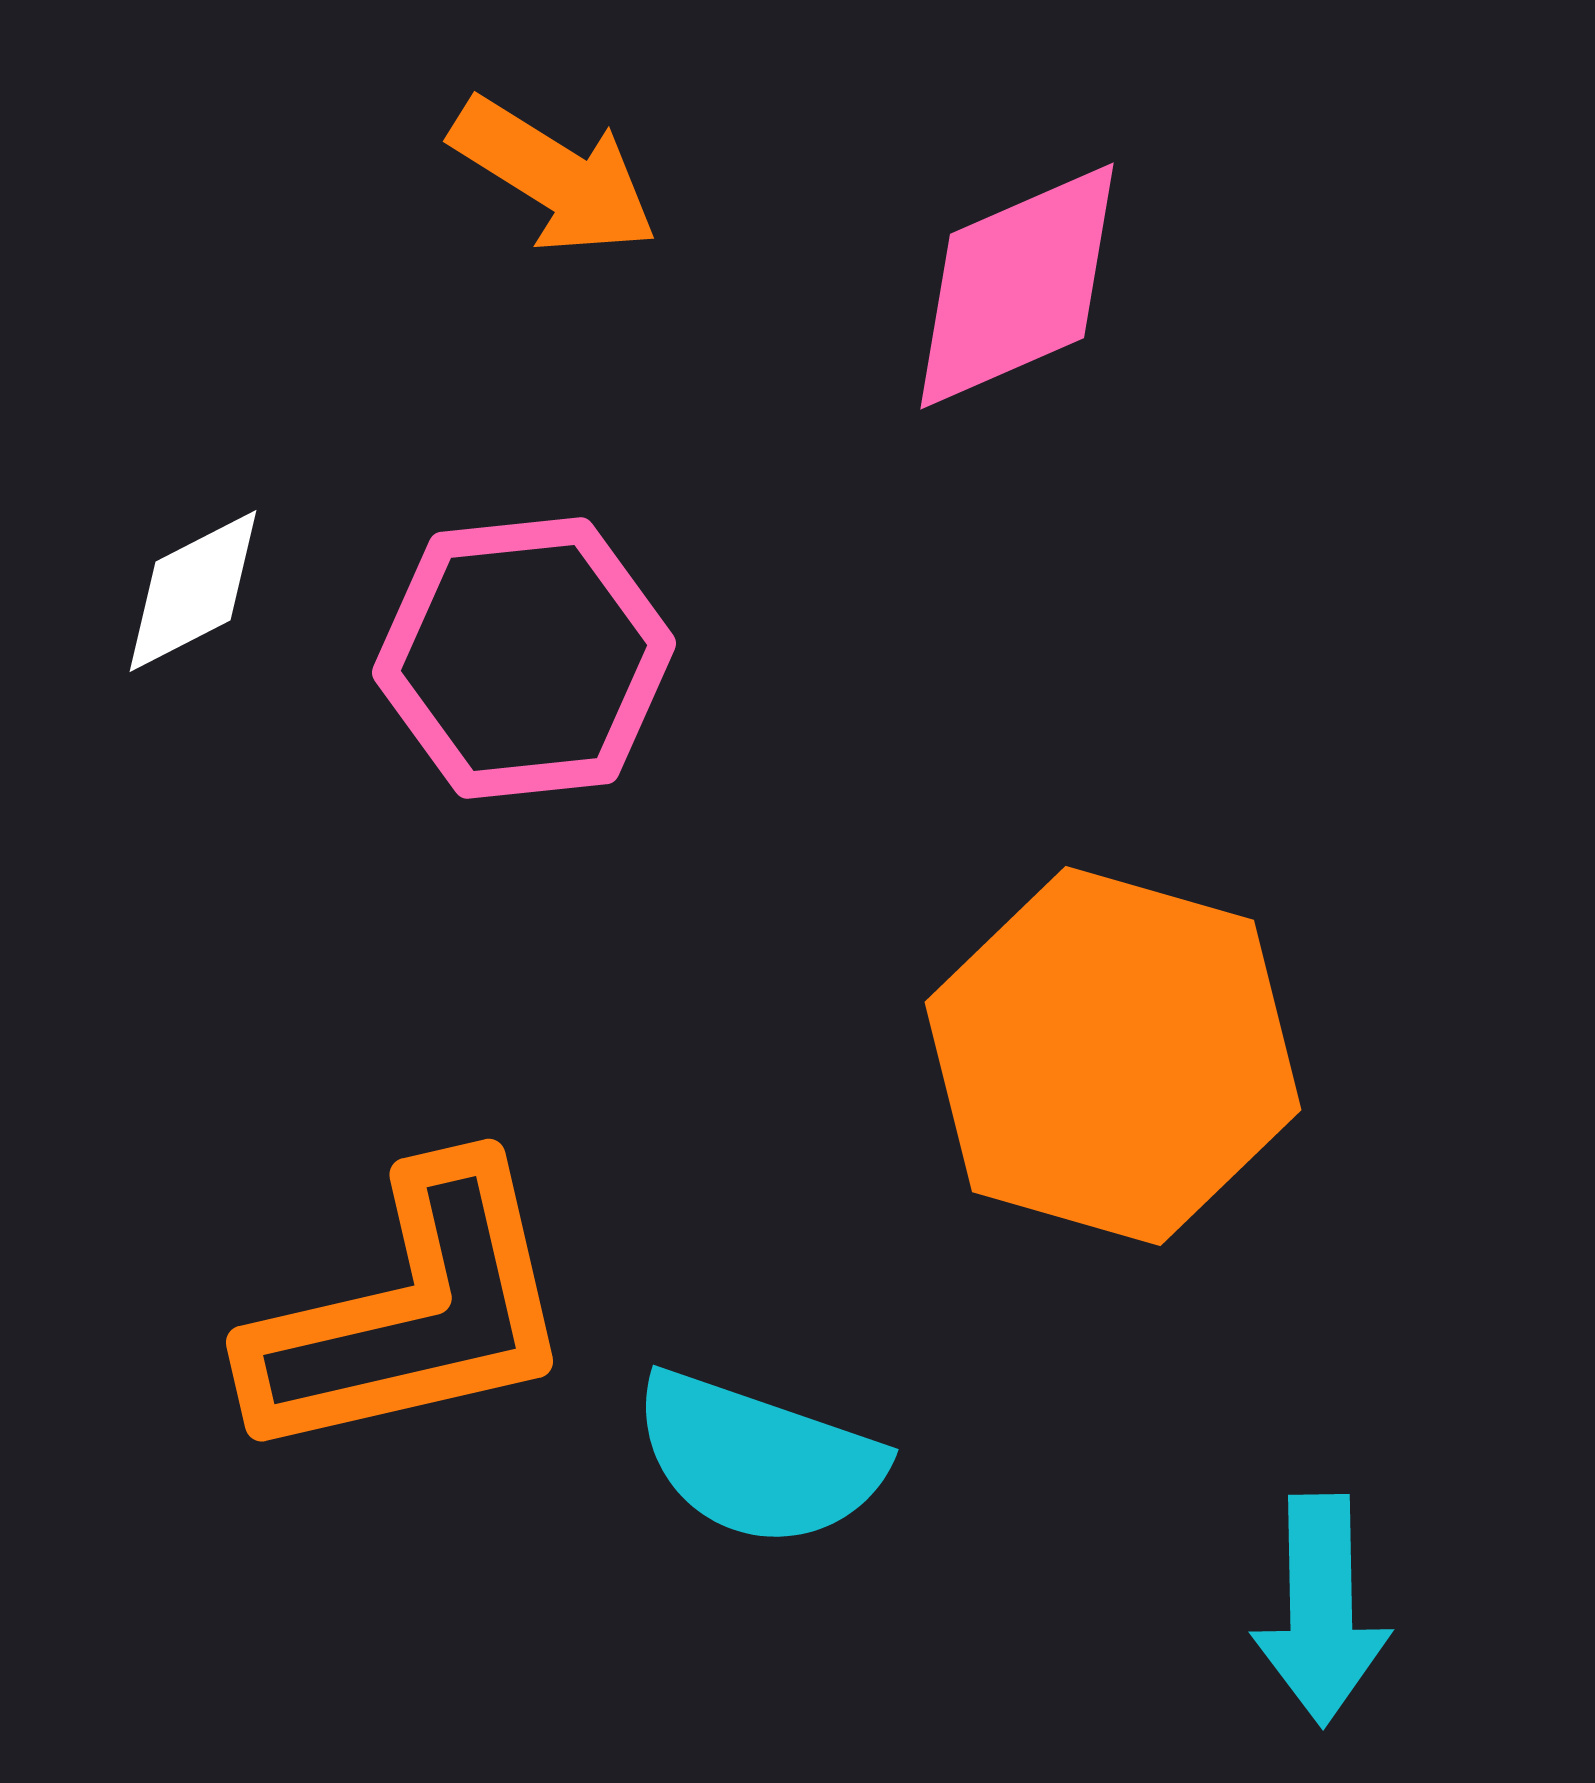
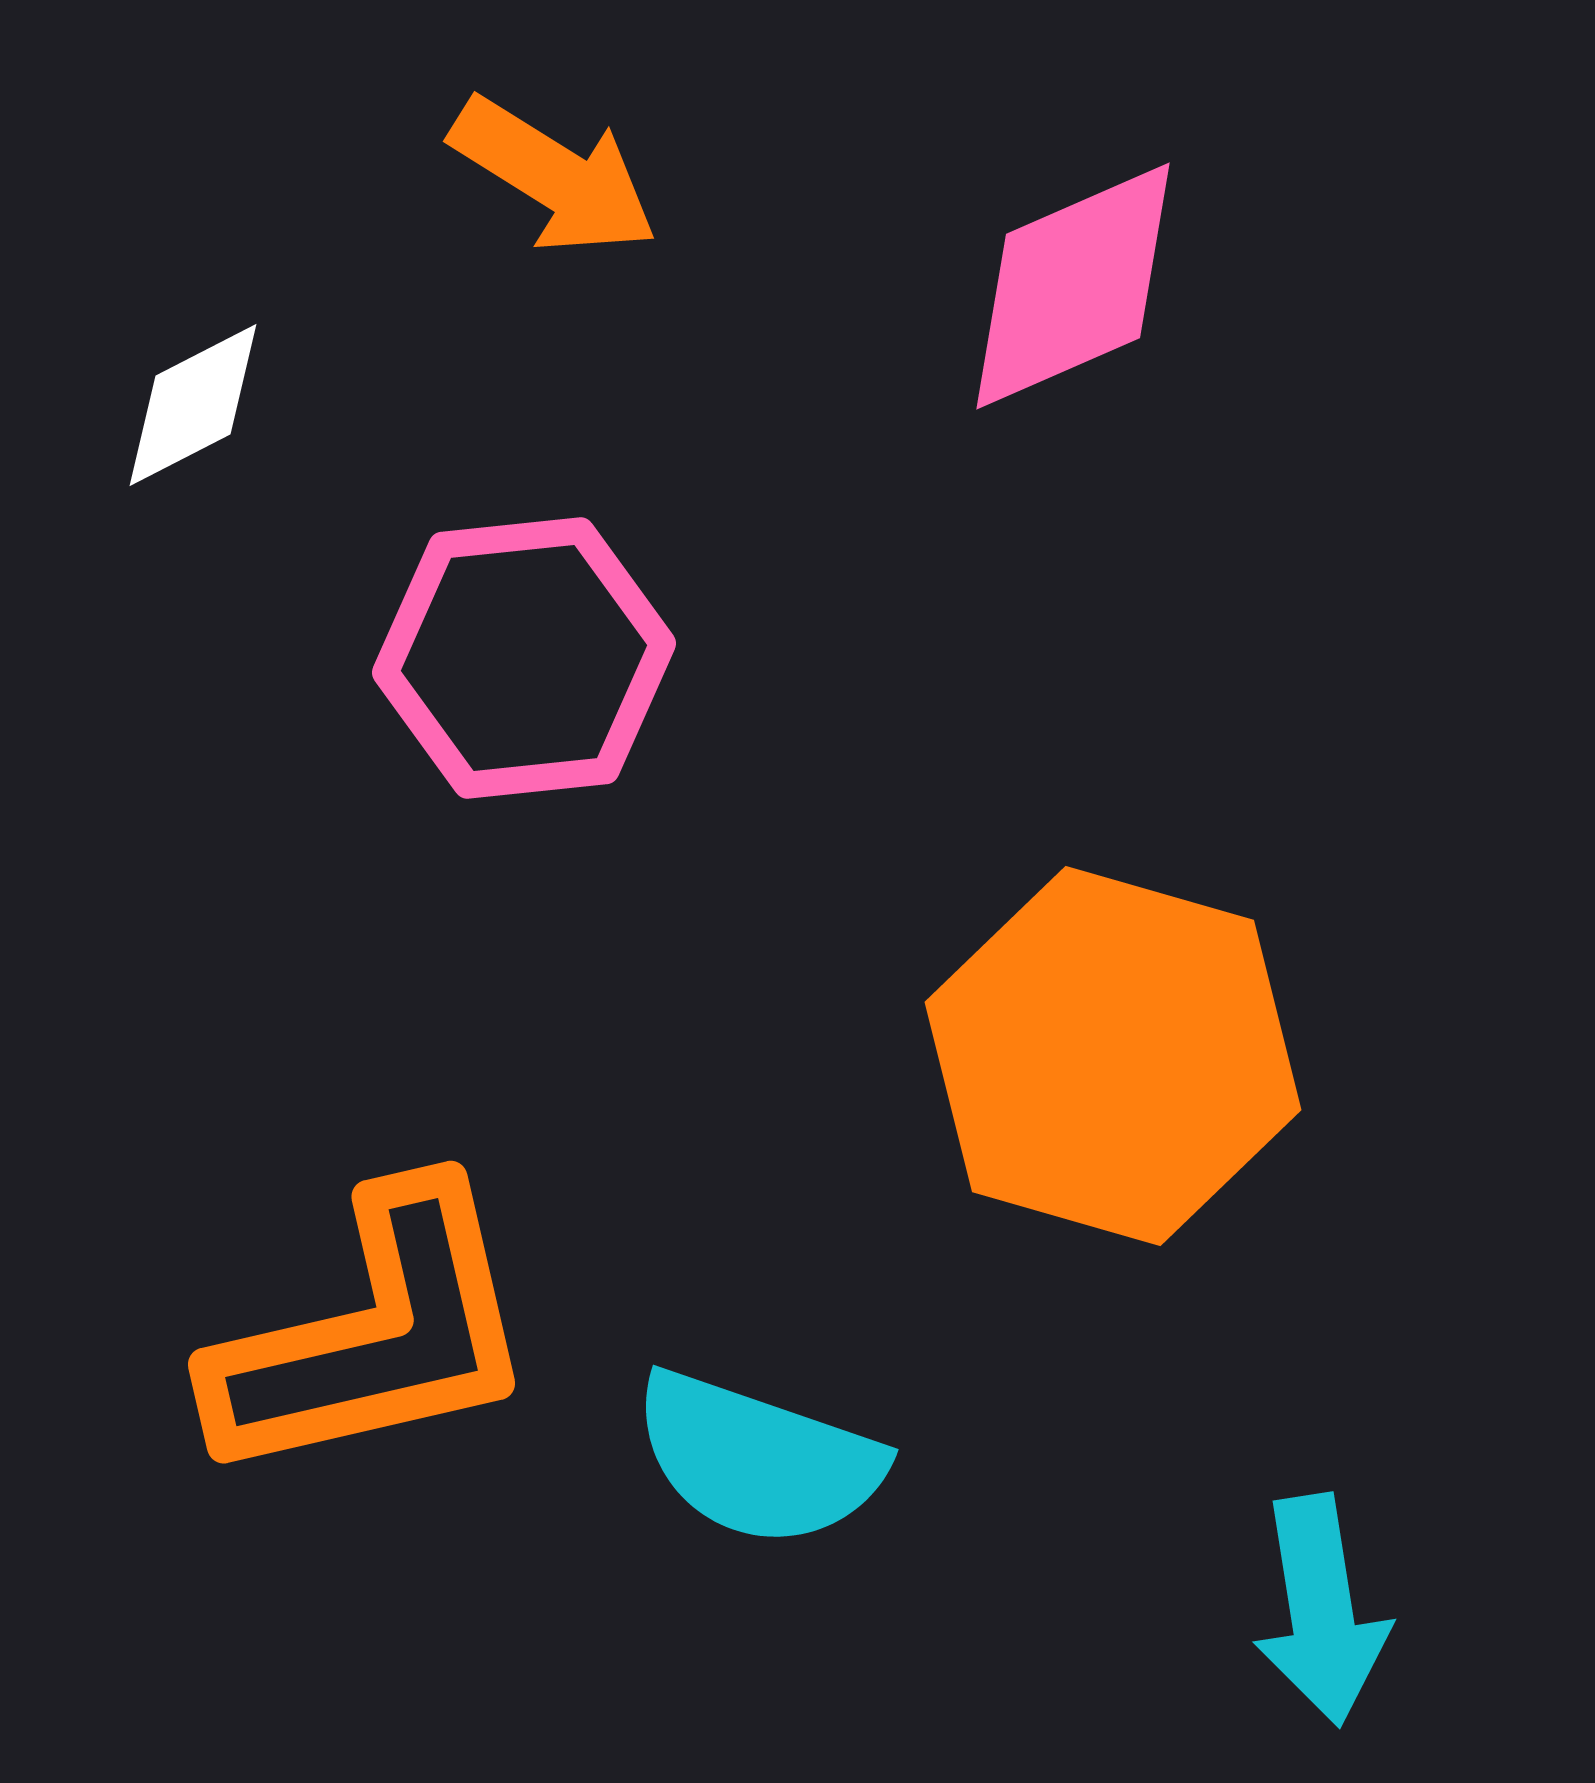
pink diamond: moved 56 px right
white diamond: moved 186 px up
orange L-shape: moved 38 px left, 22 px down
cyan arrow: rotated 8 degrees counterclockwise
